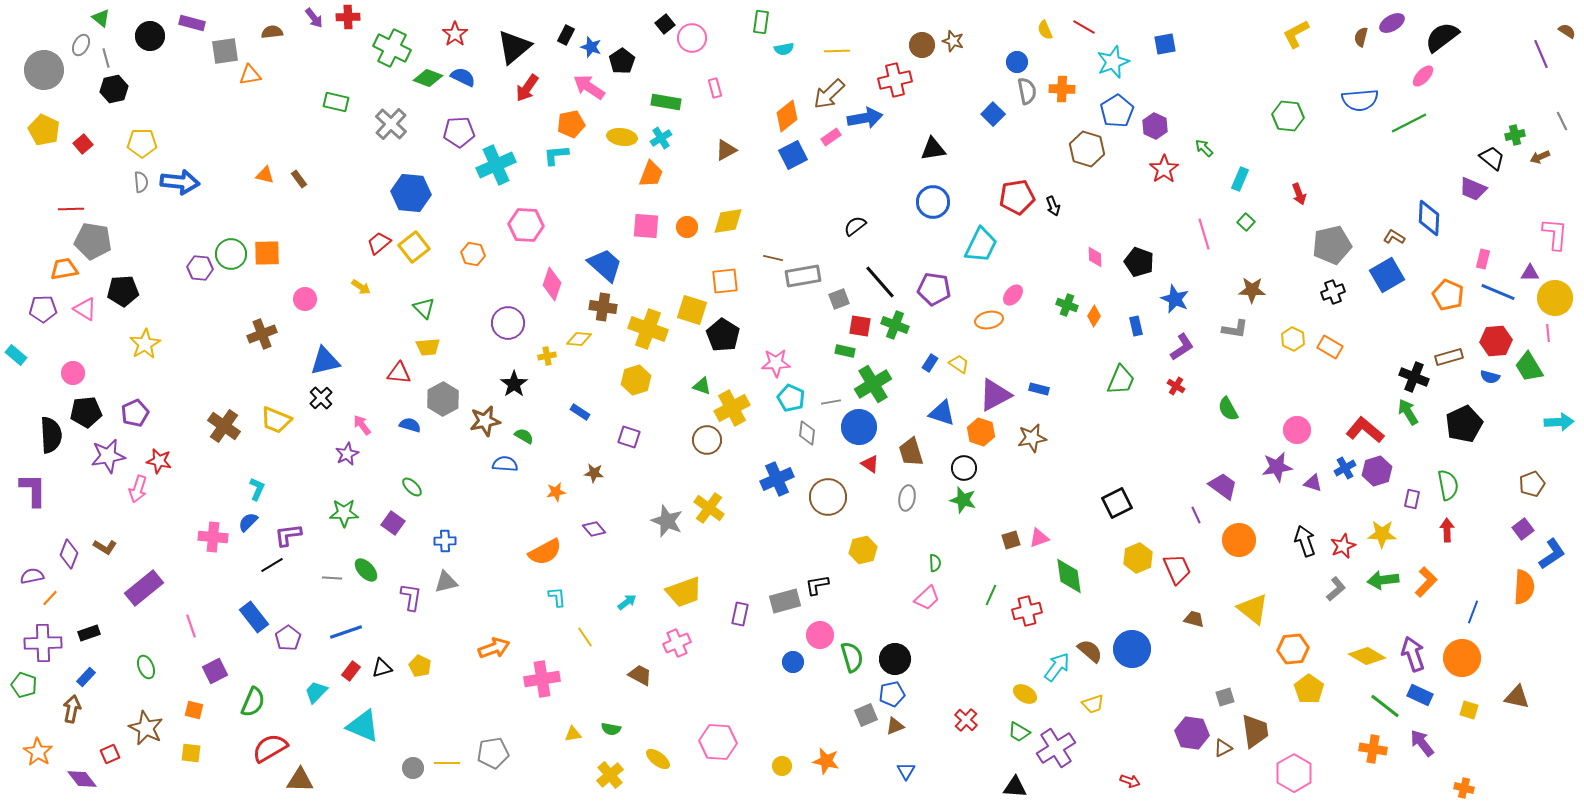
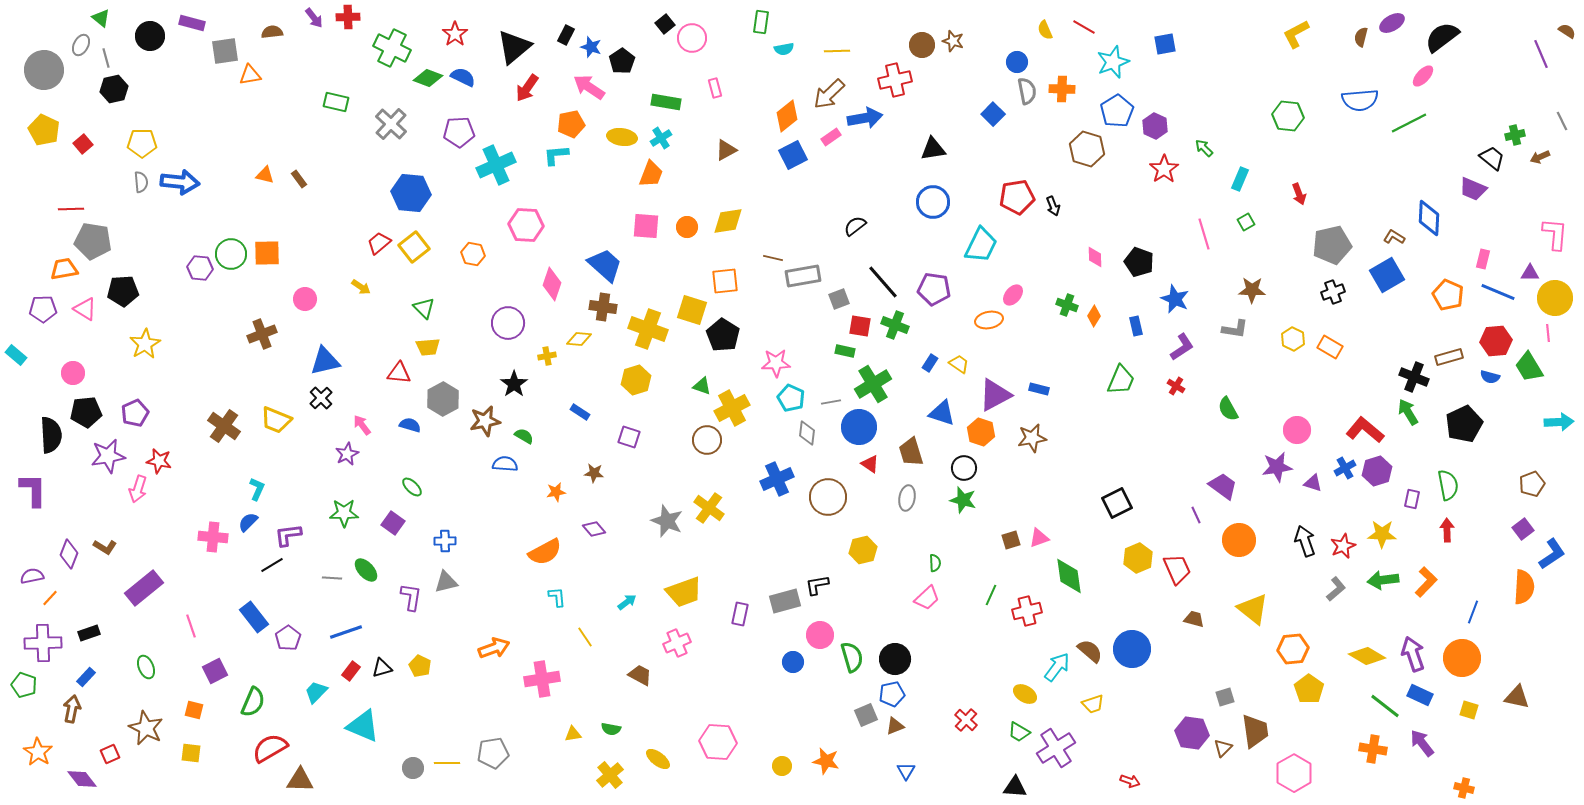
green square at (1246, 222): rotated 18 degrees clockwise
black line at (880, 282): moved 3 px right
brown triangle at (1223, 748): rotated 18 degrees counterclockwise
